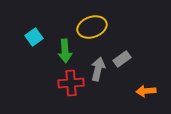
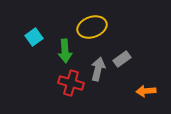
red cross: rotated 20 degrees clockwise
